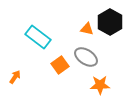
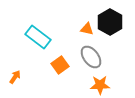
gray ellipse: moved 5 px right; rotated 20 degrees clockwise
